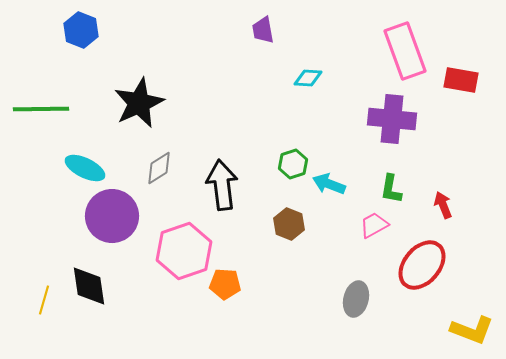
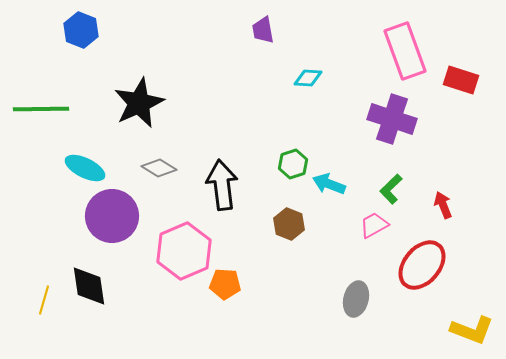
red rectangle: rotated 8 degrees clockwise
purple cross: rotated 12 degrees clockwise
gray diamond: rotated 64 degrees clockwise
green L-shape: rotated 36 degrees clockwise
pink hexagon: rotated 4 degrees counterclockwise
